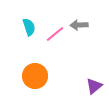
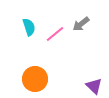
gray arrow: moved 2 px right, 1 px up; rotated 36 degrees counterclockwise
orange circle: moved 3 px down
purple triangle: rotated 36 degrees counterclockwise
